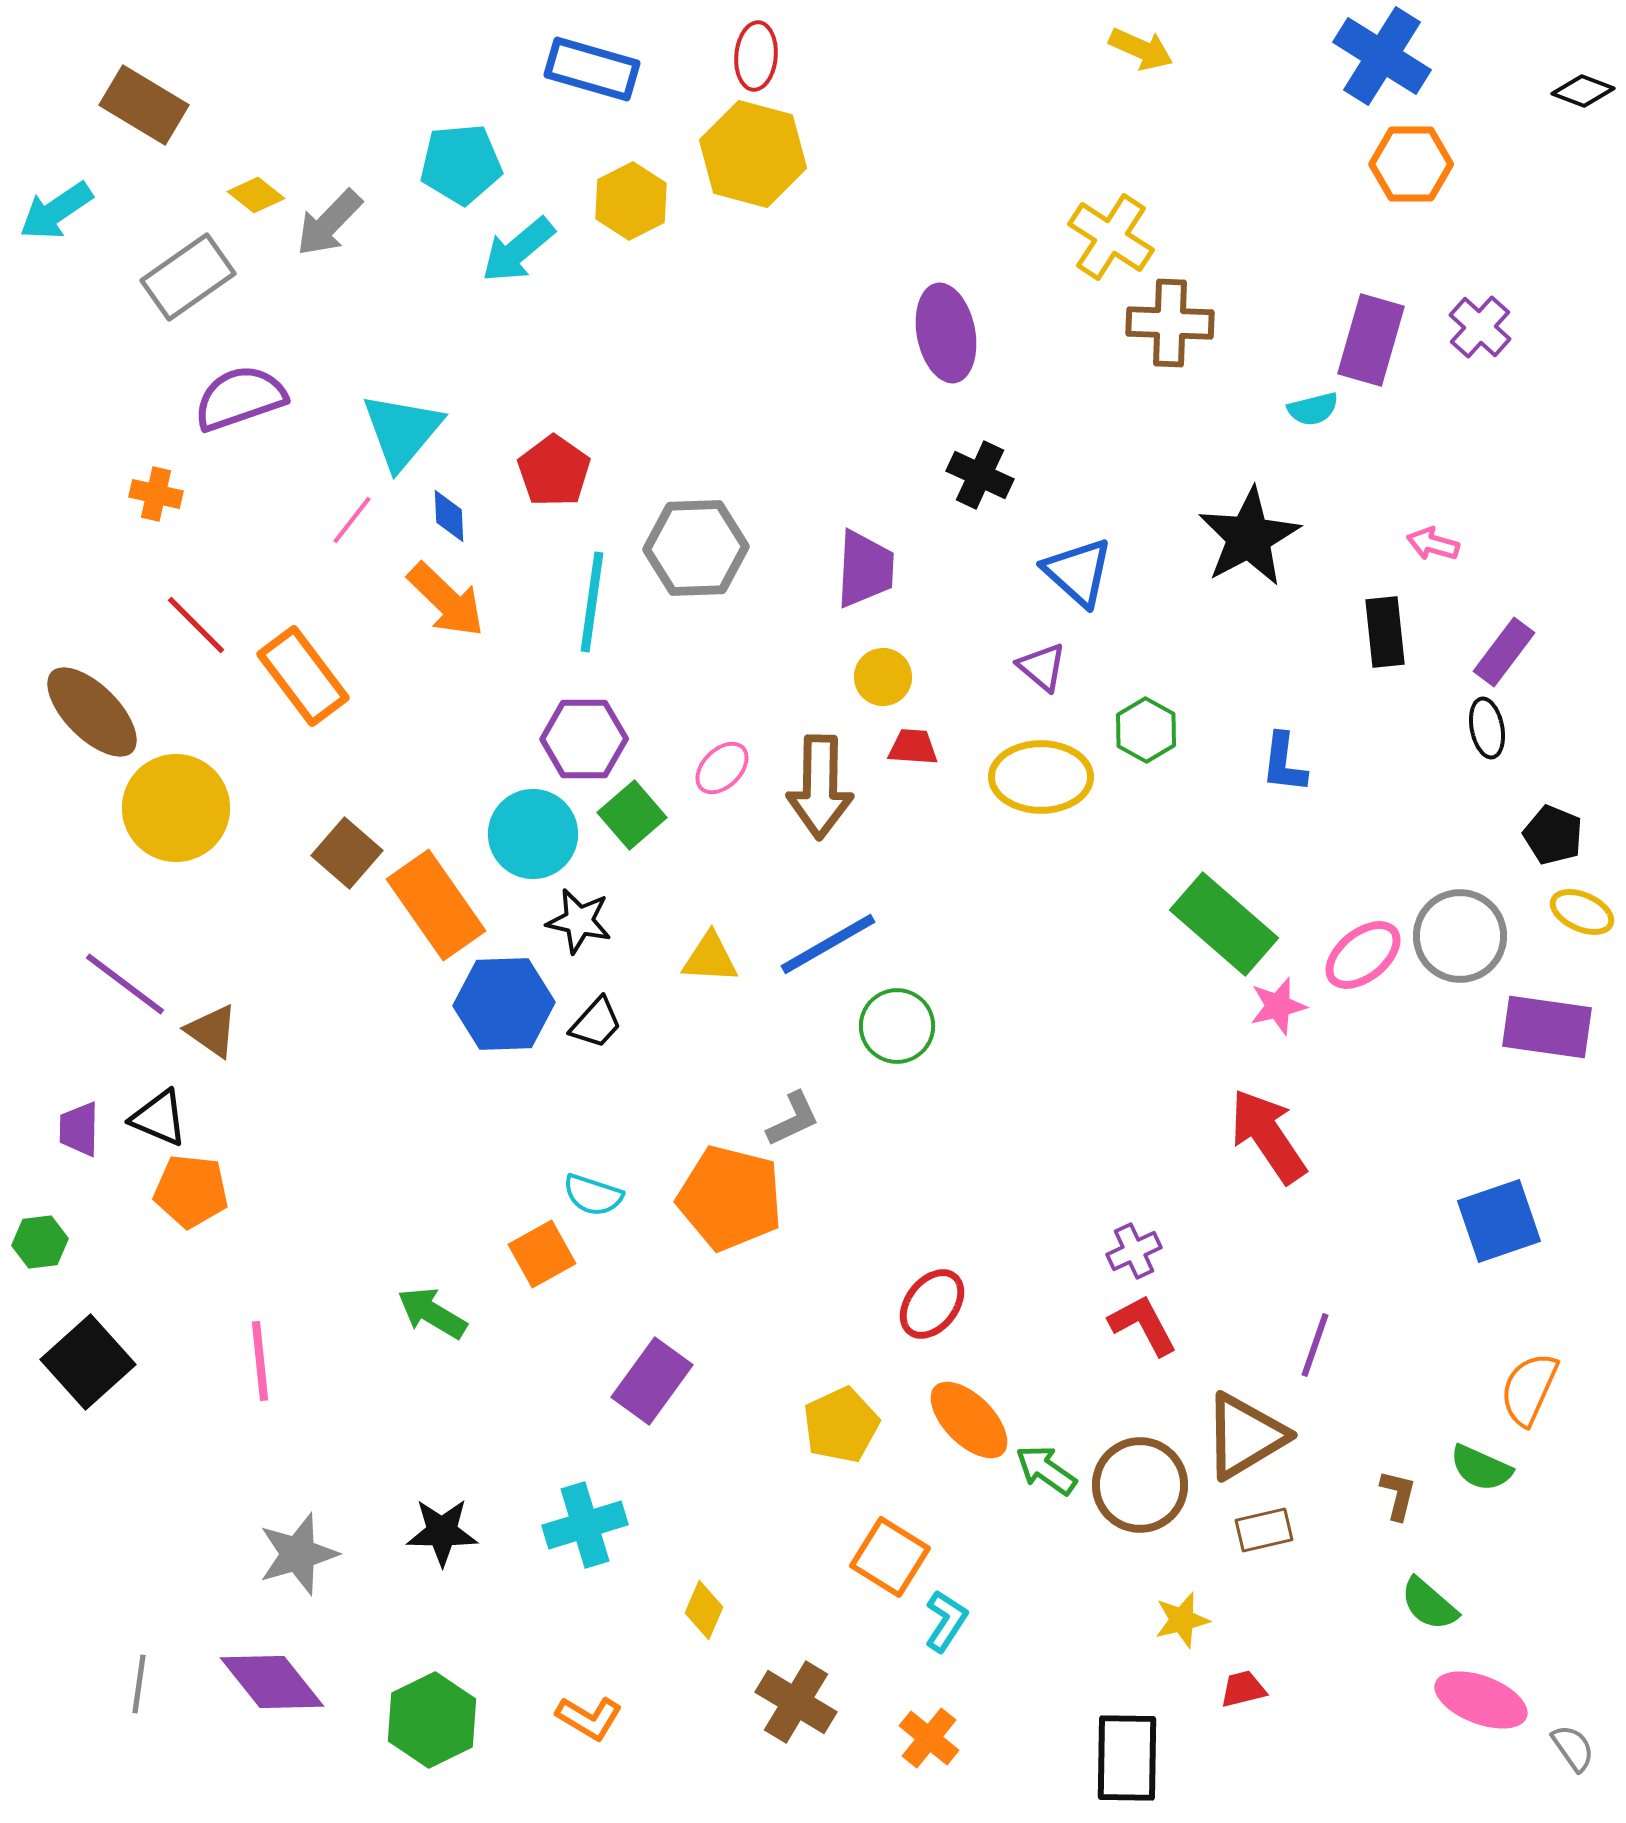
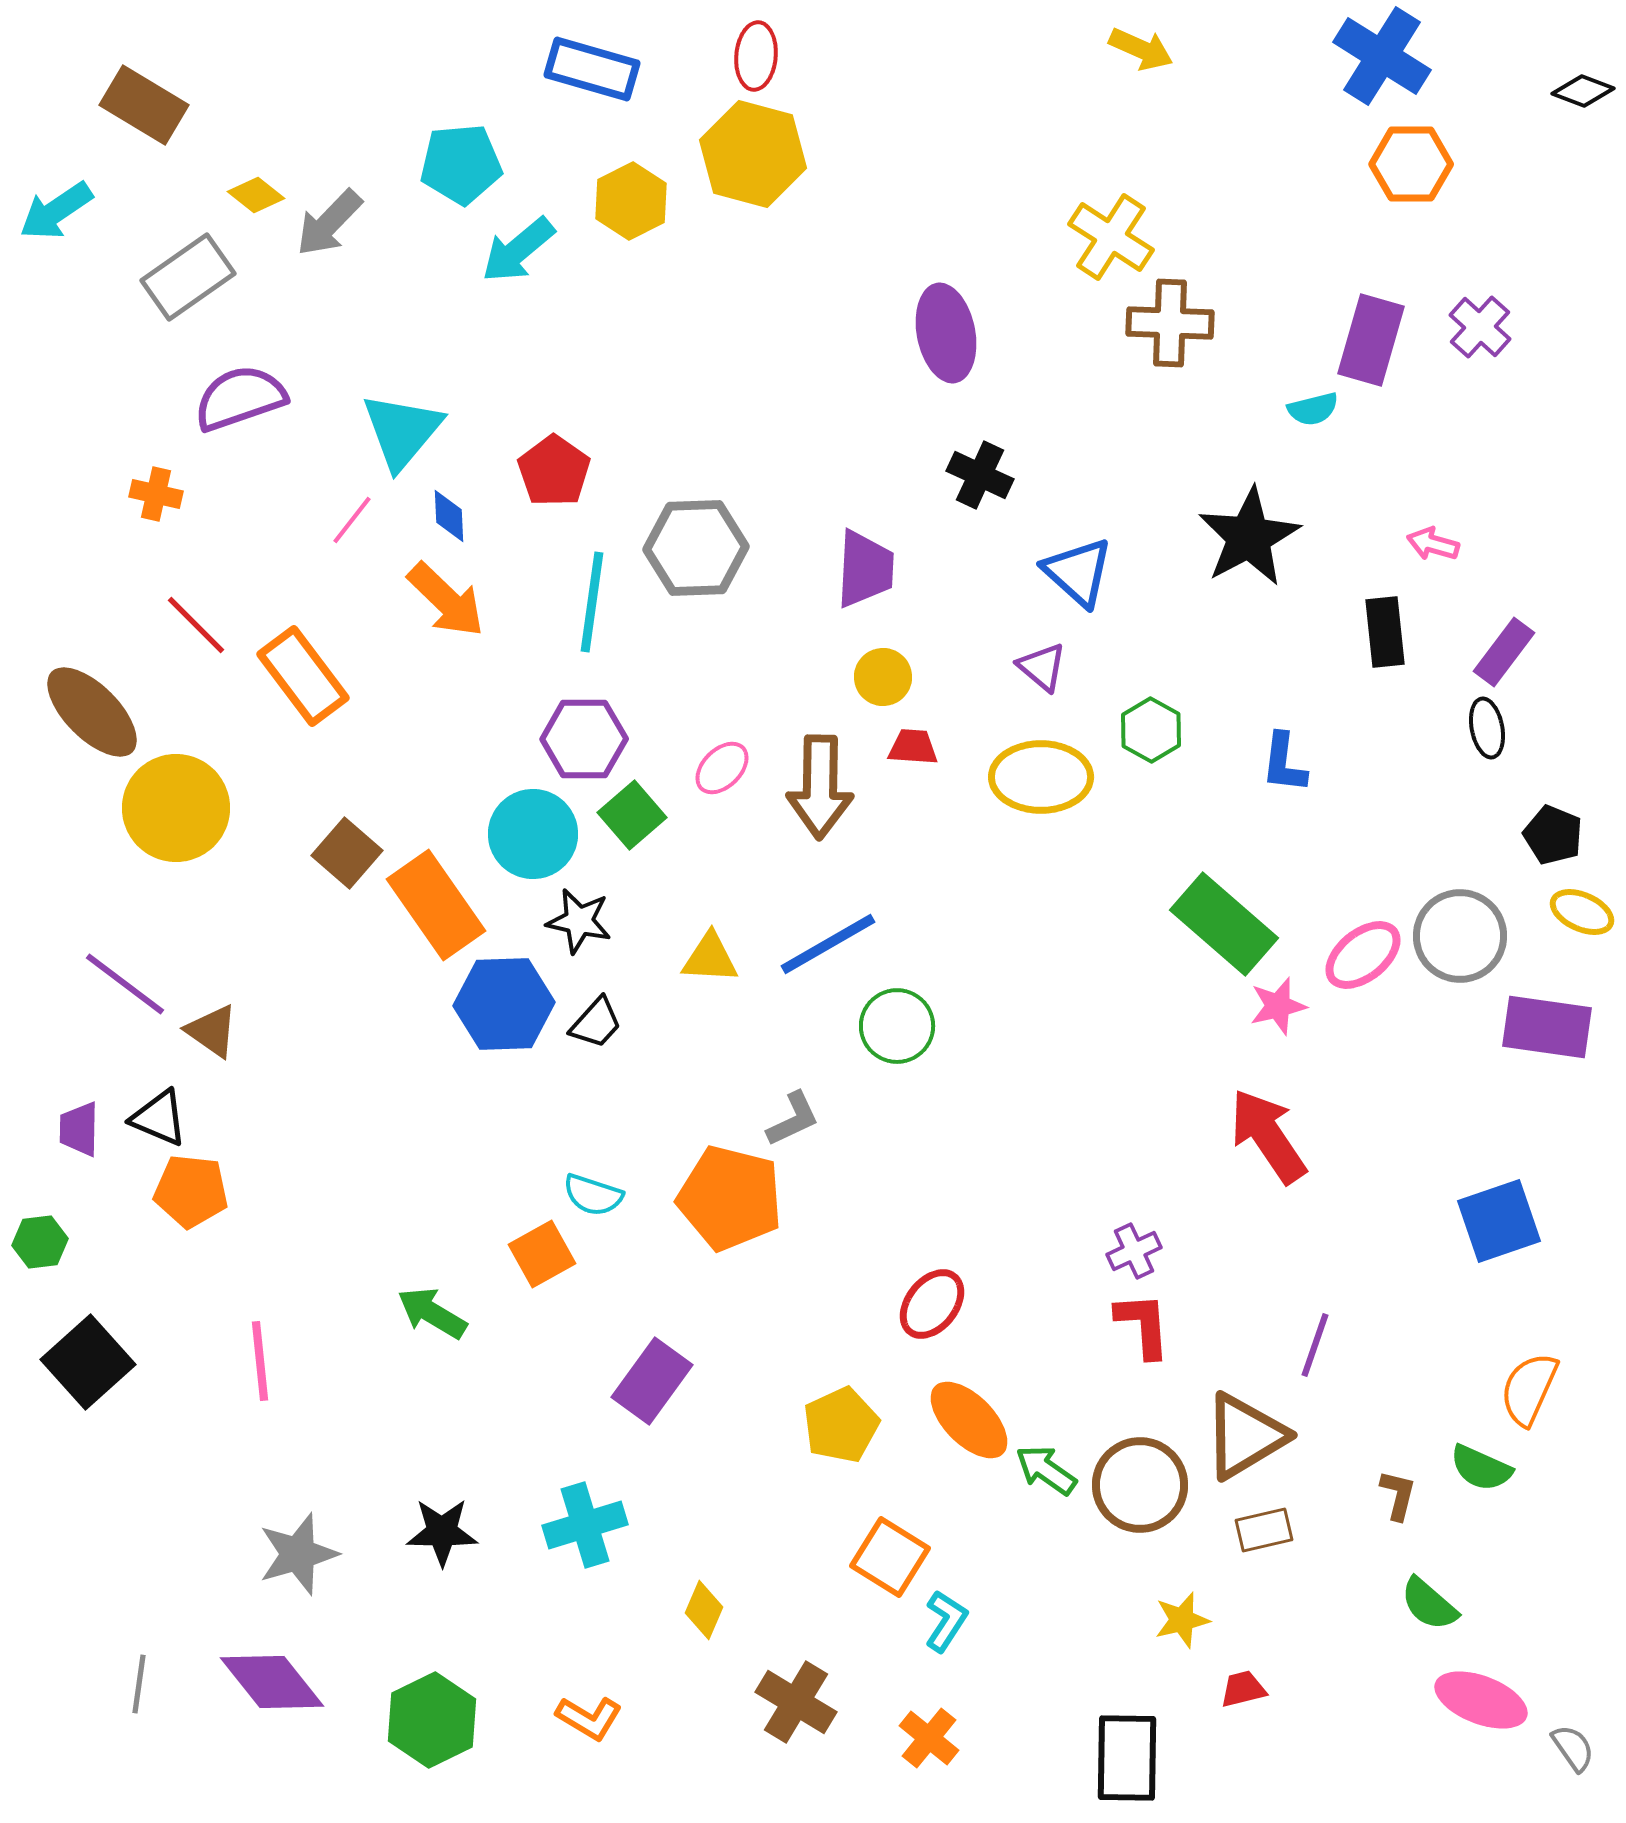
green hexagon at (1146, 730): moved 5 px right
red L-shape at (1143, 1325): rotated 24 degrees clockwise
